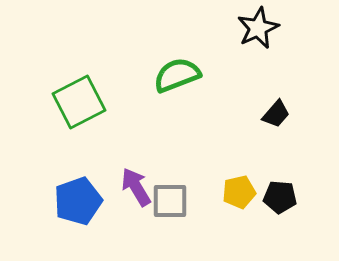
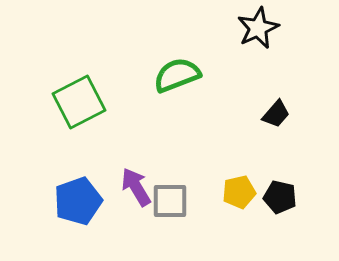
black pentagon: rotated 8 degrees clockwise
